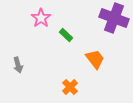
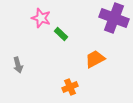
pink star: rotated 18 degrees counterclockwise
green rectangle: moved 5 px left, 1 px up
orange trapezoid: rotated 80 degrees counterclockwise
orange cross: rotated 21 degrees clockwise
